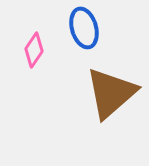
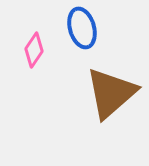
blue ellipse: moved 2 px left
